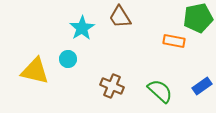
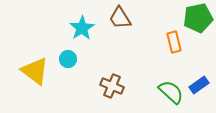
brown trapezoid: moved 1 px down
orange rectangle: moved 1 px down; rotated 65 degrees clockwise
yellow triangle: rotated 24 degrees clockwise
blue rectangle: moved 3 px left, 1 px up
green semicircle: moved 11 px right, 1 px down
